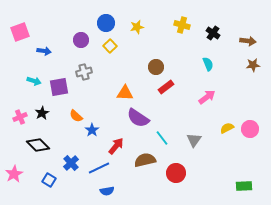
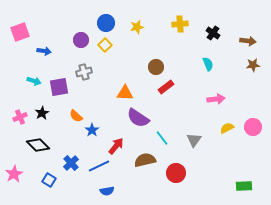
yellow cross: moved 2 px left, 1 px up; rotated 21 degrees counterclockwise
yellow square: moved 5 px left, 1 px up
pink arrow: moved 9 px right, 2 px down; rotated 30 degrees clockwise
pink circle: moved 3 px right, 2 px up
blue line: moved 2 px up
